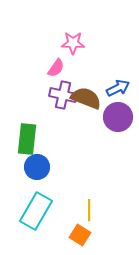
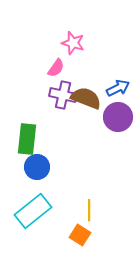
pink star: rotated 15 degrees clockwise
cyan rectangle: moved 3 px left; rotated 21 degrees clockwise
